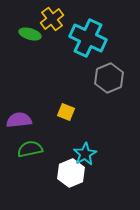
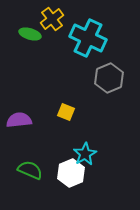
green semicircle: moved 21 px down; rotated 35 degrees clockwise
